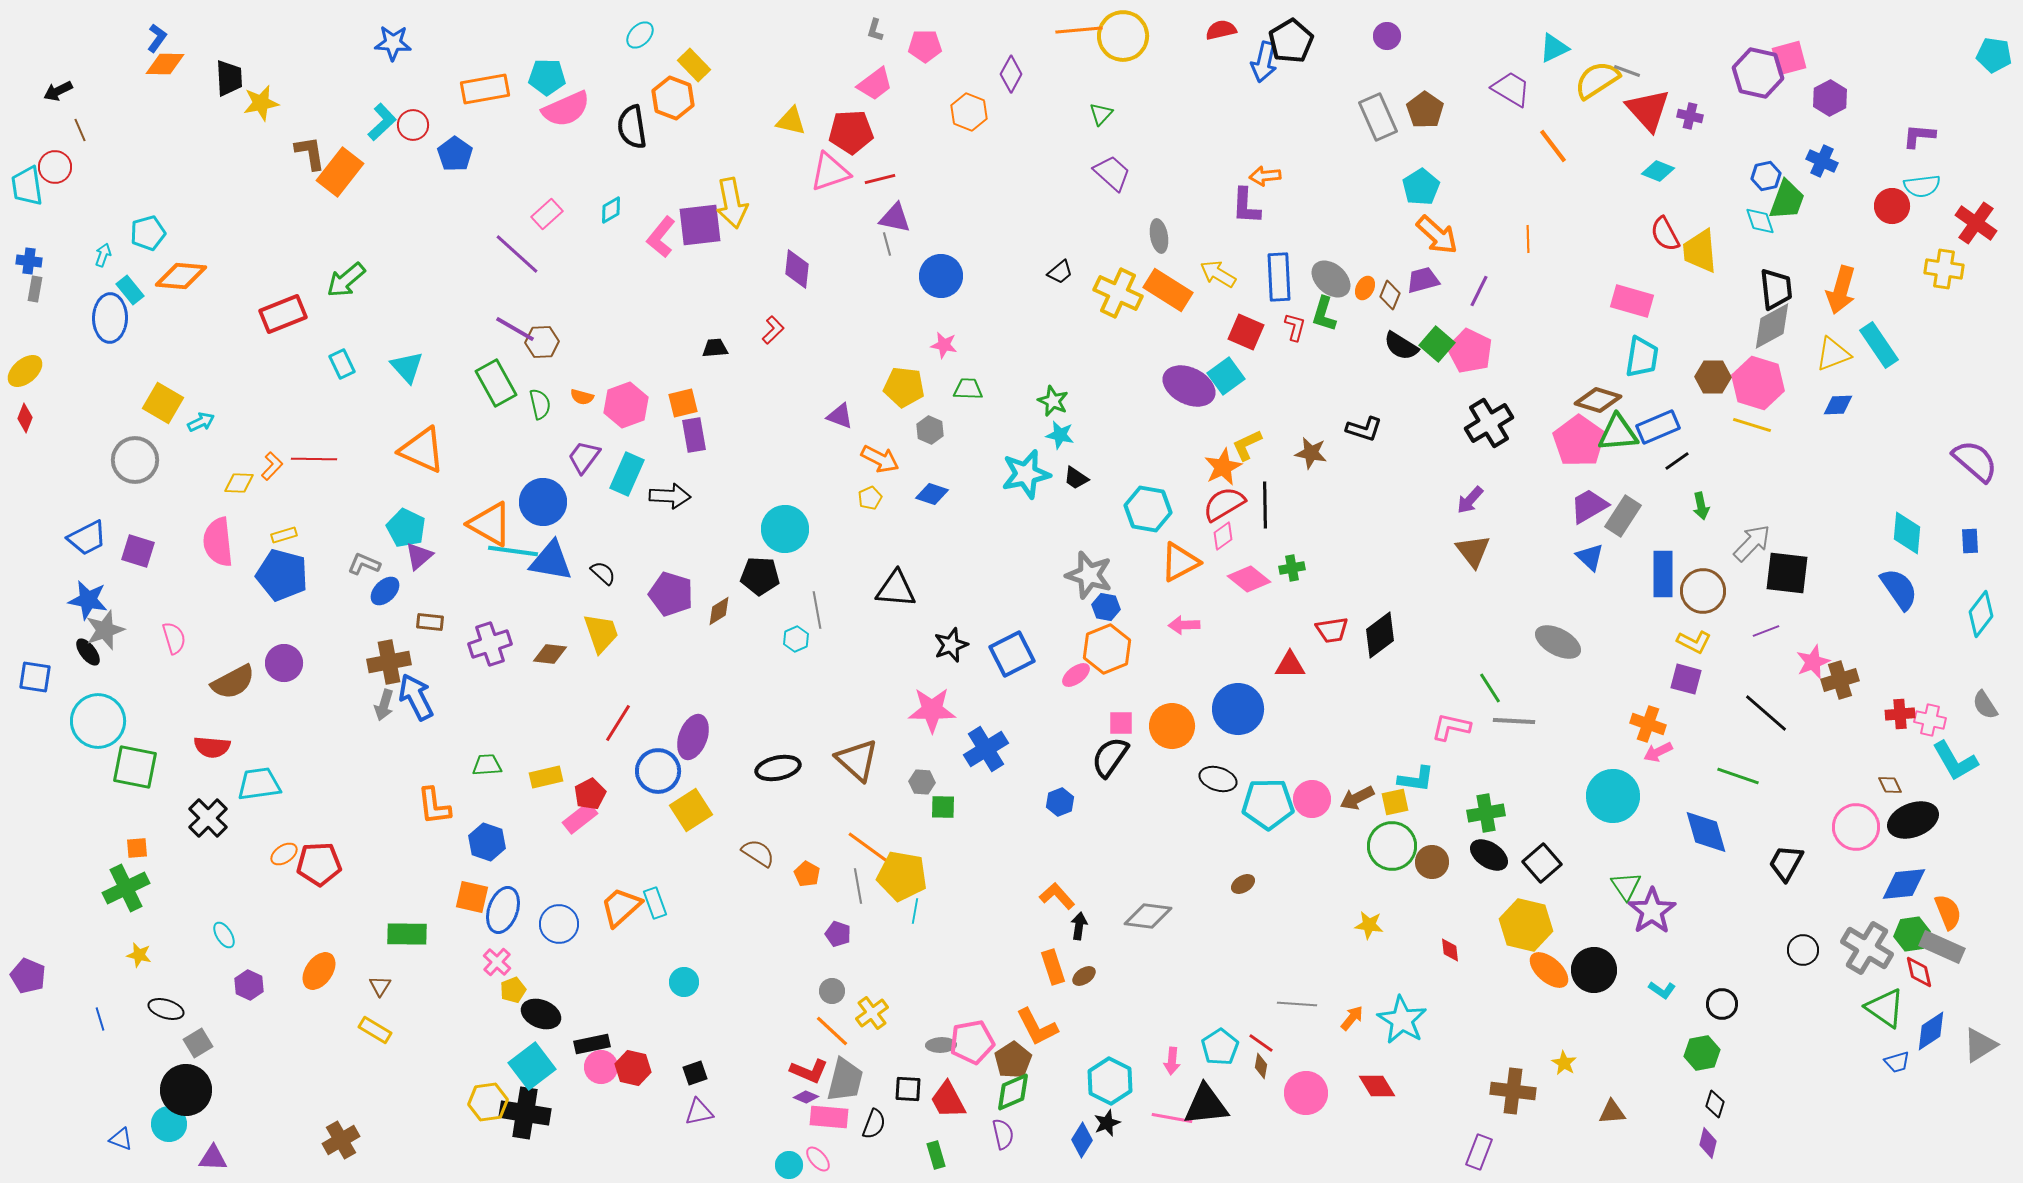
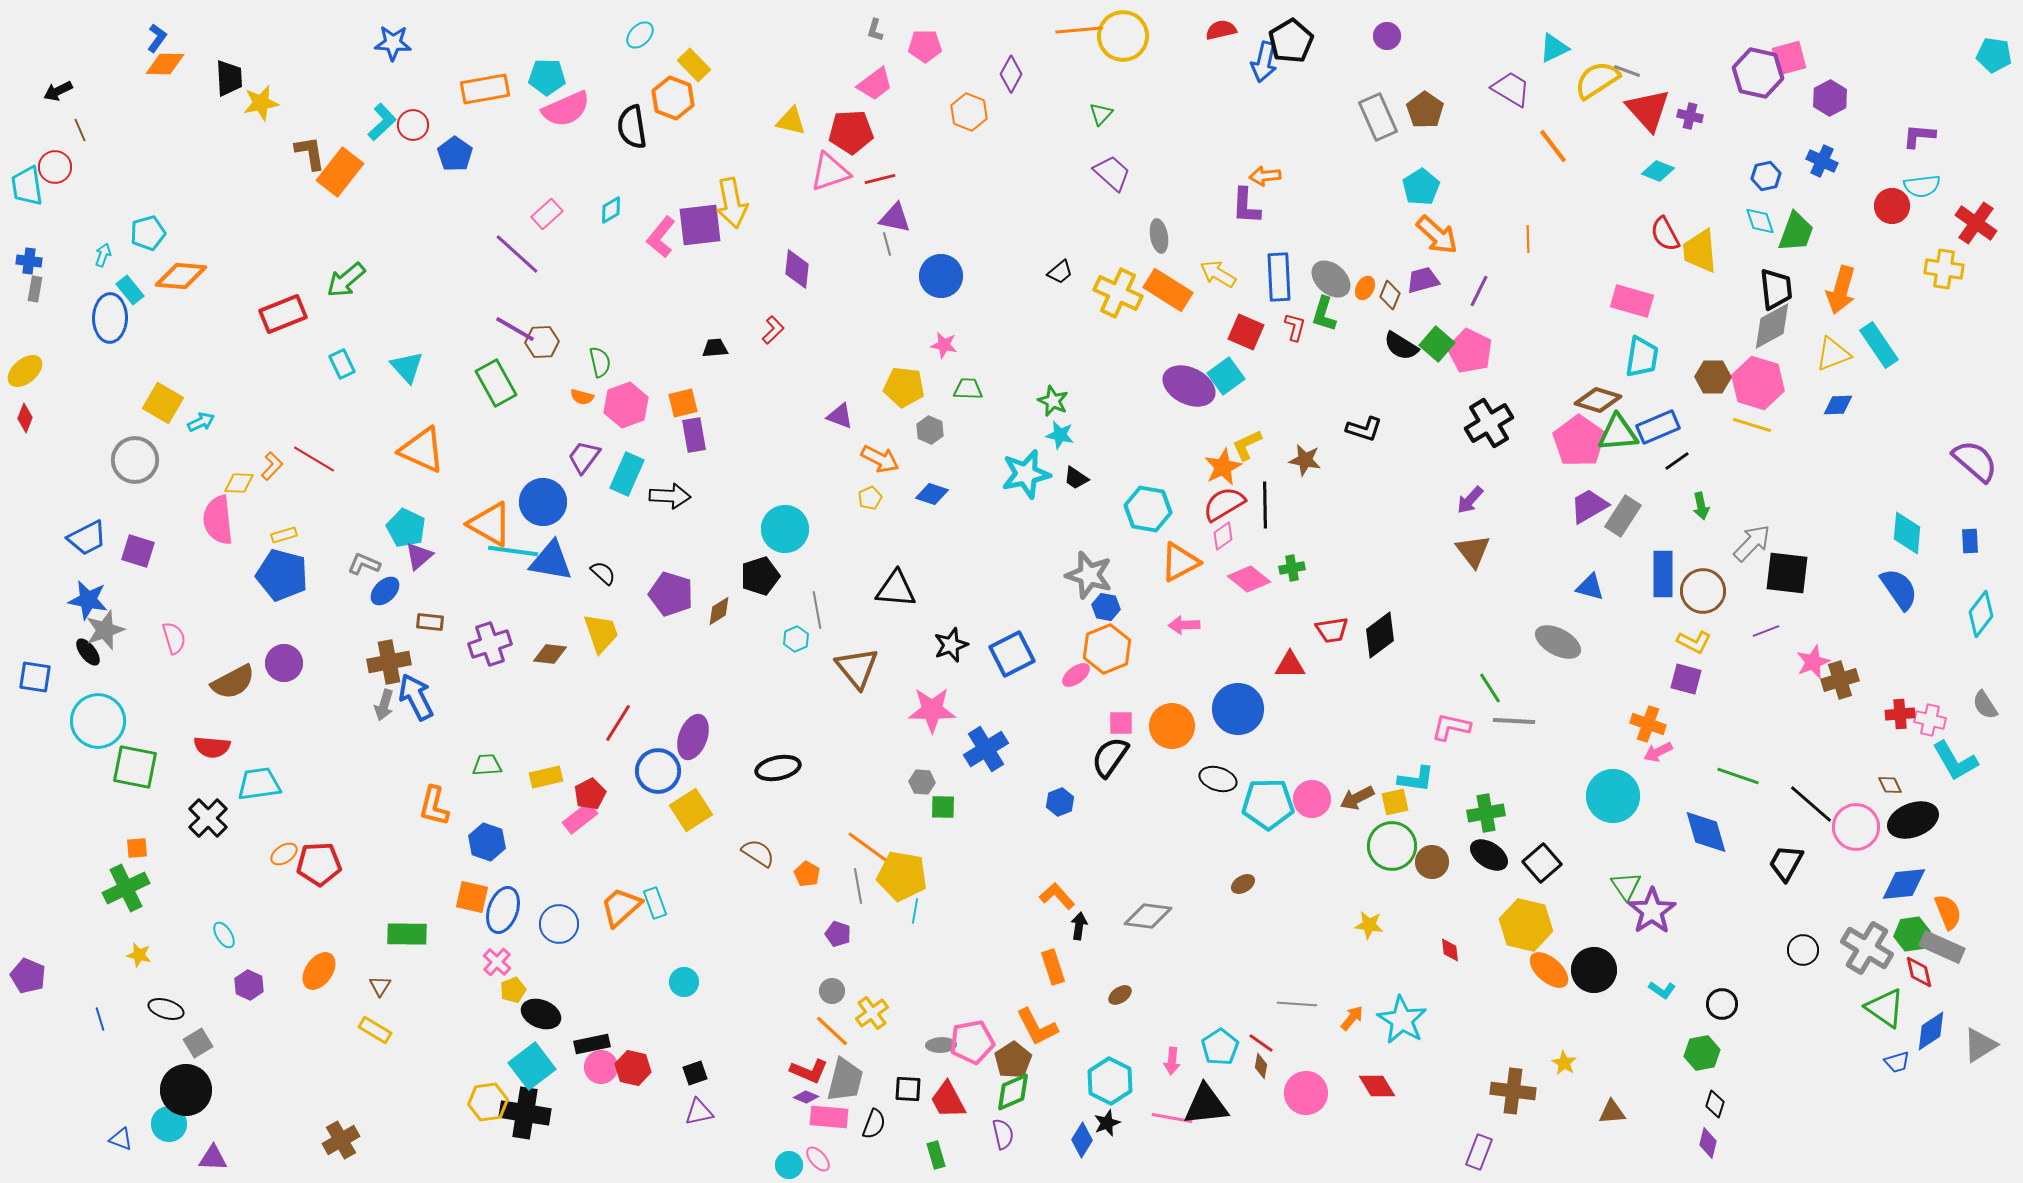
green trapezoid at (1787, 200): moved 9 px right, 32 px down
green semicircle at (540, 404): moved 60 px right, 42 px up
brown star at (1311, 453): moved 6 px left, 7 px down
red line at (314, 459): rotated 30 degrees clockwise
pink semicircle at (218, 542): moved 22 px up
blue triangle at (1590, 557): moved 30 px down; rotated 28 degrees counterclockwise
black pentagon at (760, 576): rotated 21 degrees counterclockwise
black line at (1766, 713): moved 45 px right, 91 px down
brown triangle at (857, 760): moved 92 px up; rotated 9 degrees clockwise
orange L-shape at (434, 806): rotated 21 degrees clockwise
brown ellipse at (1084, 976): moved 36 px right, 19 px down
